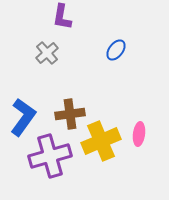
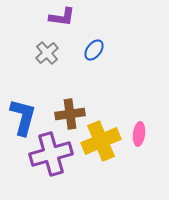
purple L-shape: rotated 92 degrees counterclockwise
blue ellipse: moved 22 px left
blue L-shape: rotated 21 degrees counterclockwise
purple cross: moved 1 px right, 2 px up
